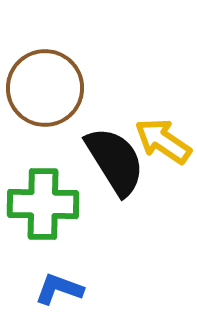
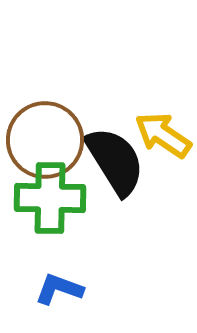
brown circle: moved 52 px down
yellow arrow: moved 6 px up
green cross: moved 7 px right, 6 px up
